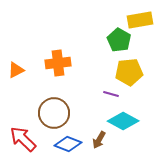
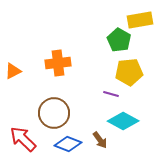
orange triangle: moved 3 px left, 1 px down
brown arrow: moved 1 px right; rotated 66 degrees counterclockwise
